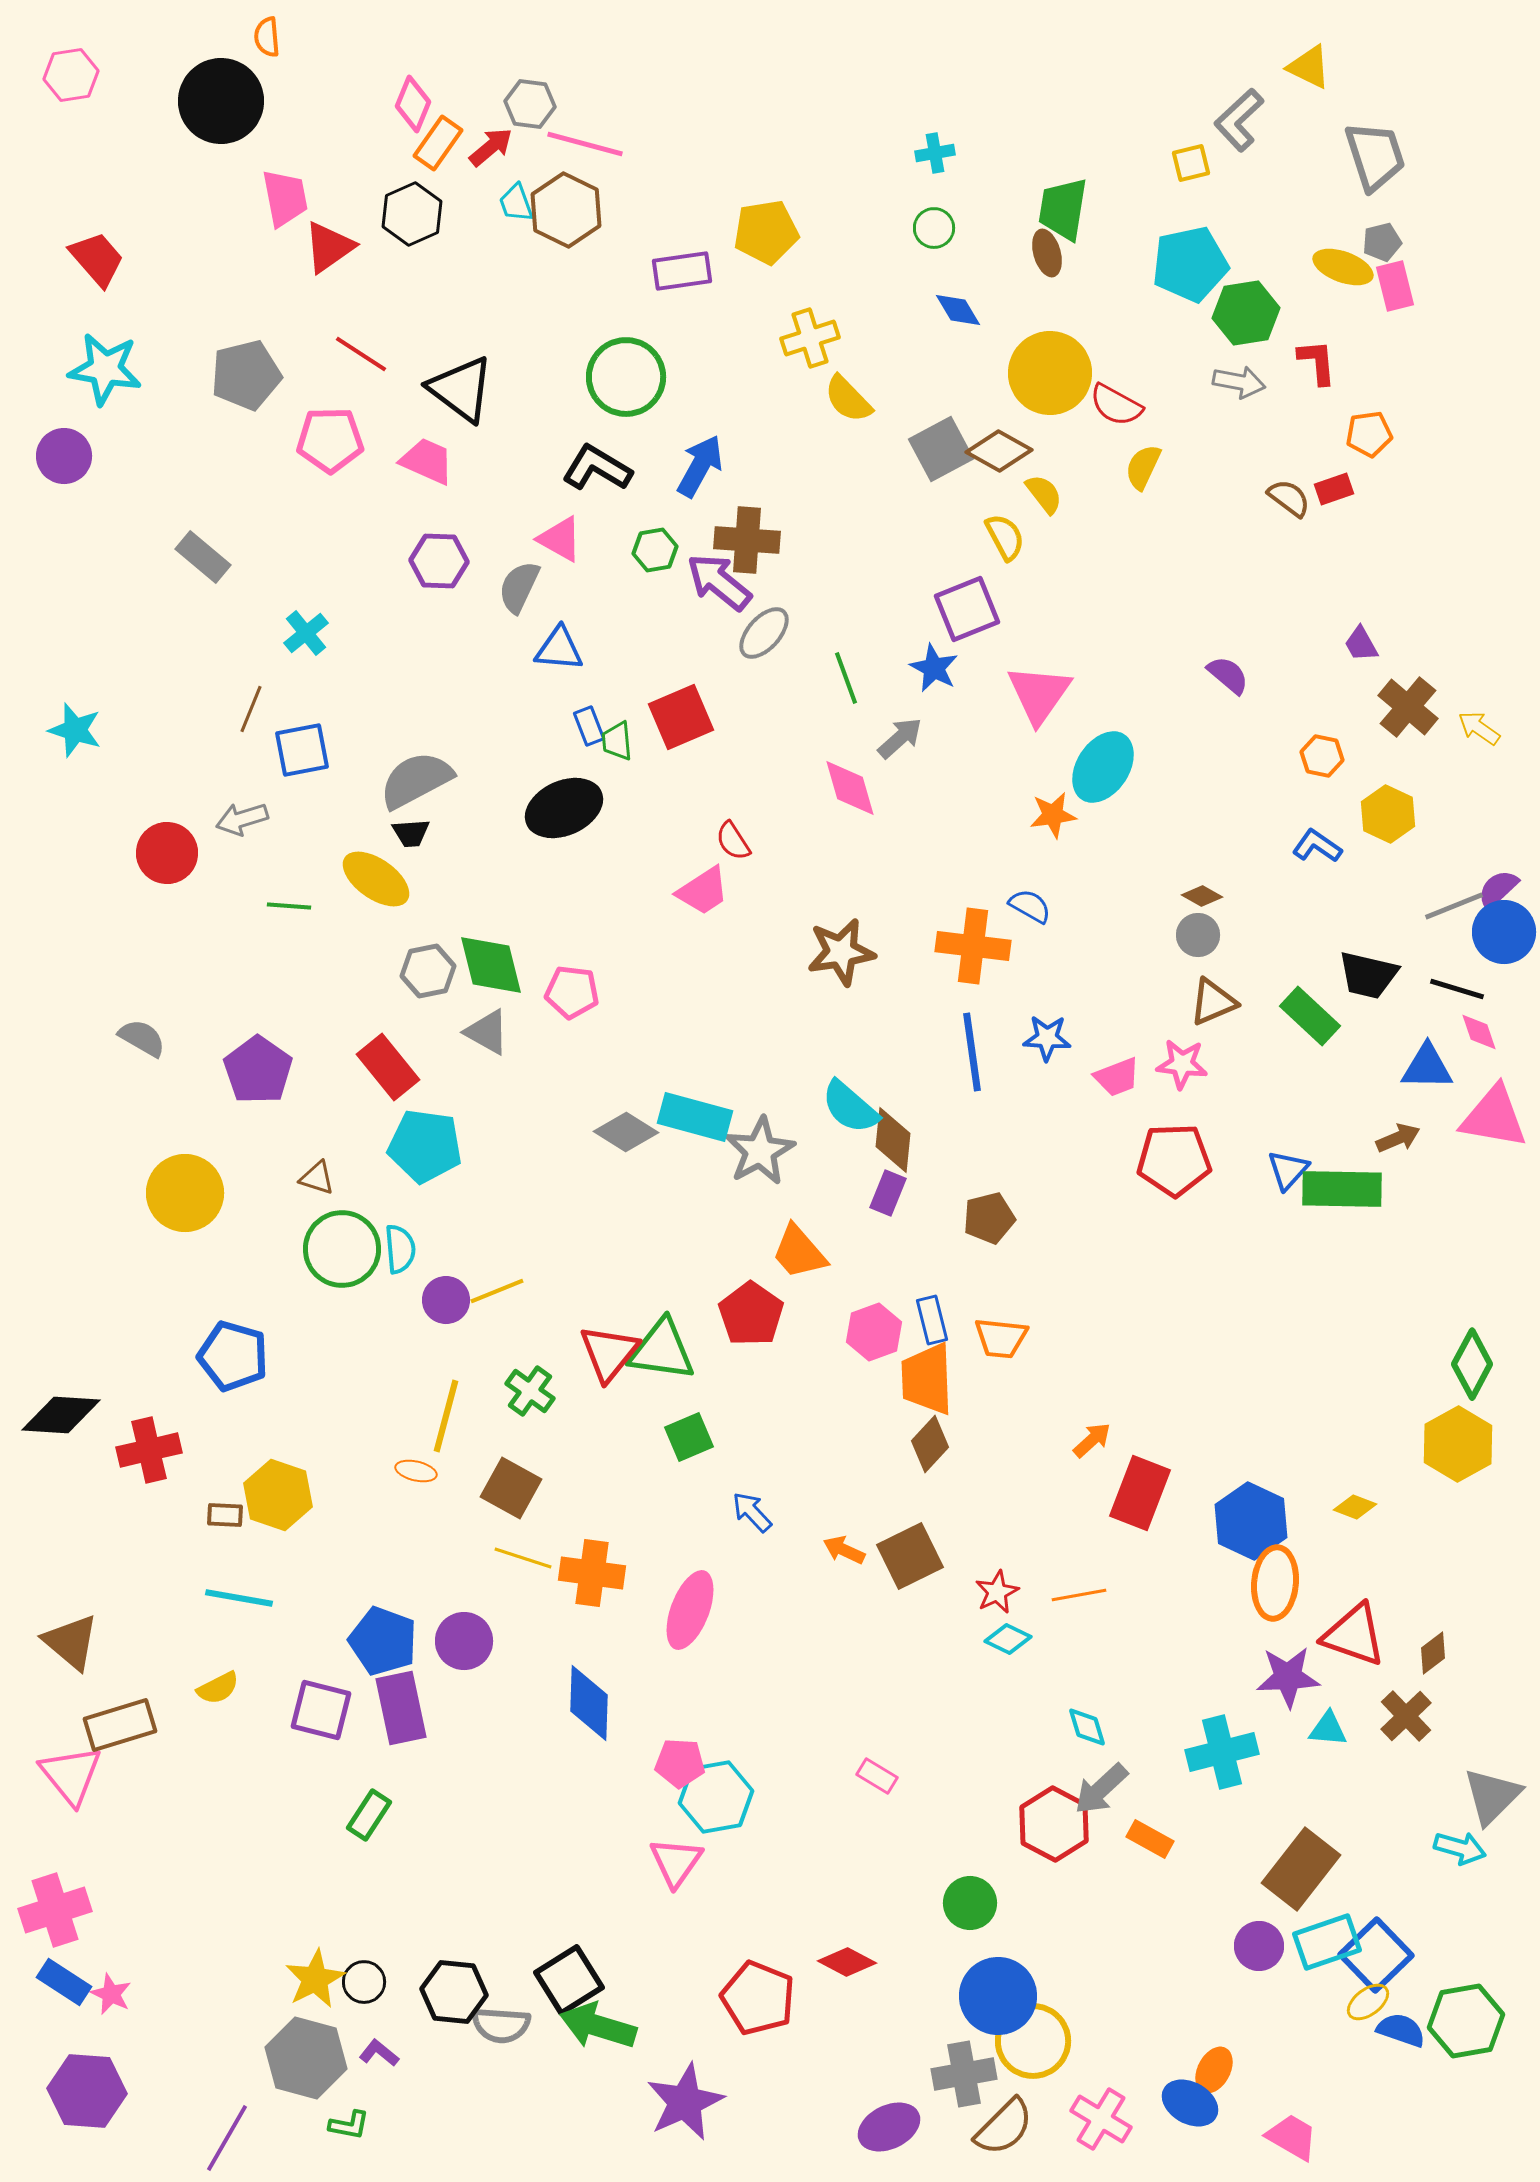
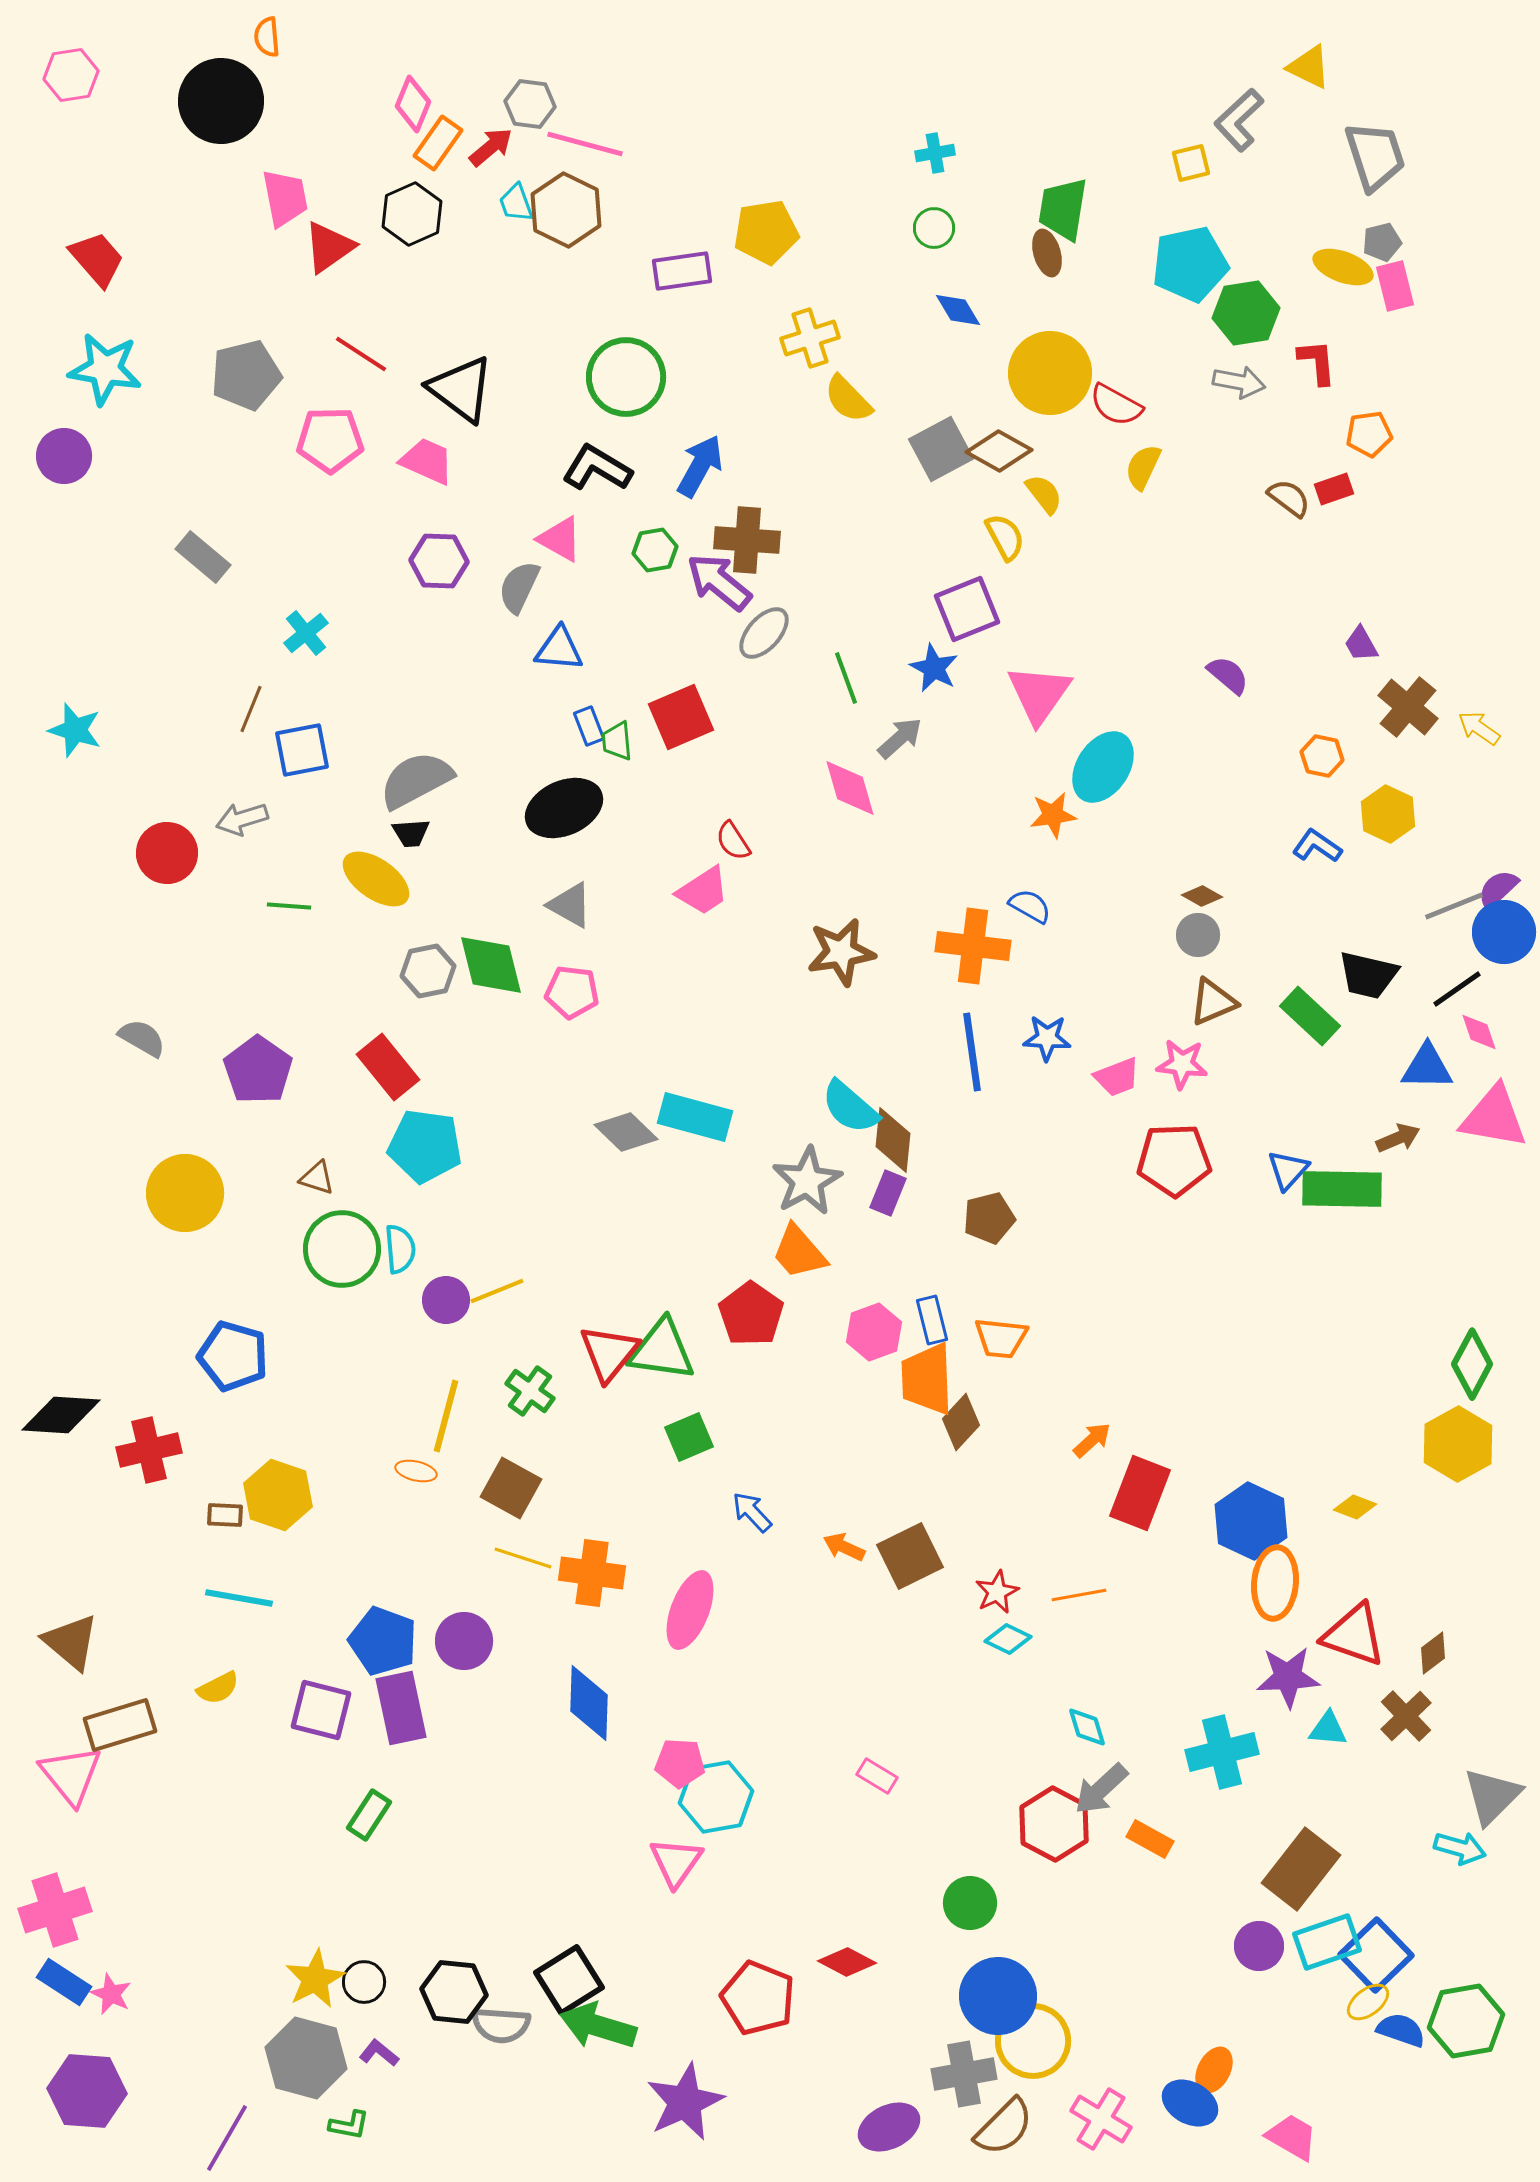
black line at (1457, 989): rotated 52 degrees counterclockwise
gray triangle at (487, 1032): moved 83 px right, 127 px up
gray diamond at (626, 1132): rotated 12 degrees clockwise
gray star at (760, 1151): moved 47 px right, 30 px down
brown diamond at (930, 1444): moved 31 px right, 22 px up
orange arrow at (844, 1550): moved 3 px up
